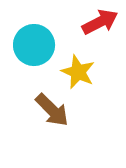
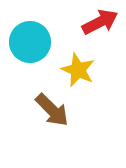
cyan circle: moved 4 px left, 3 px up
yellow star: moved 2 px up
